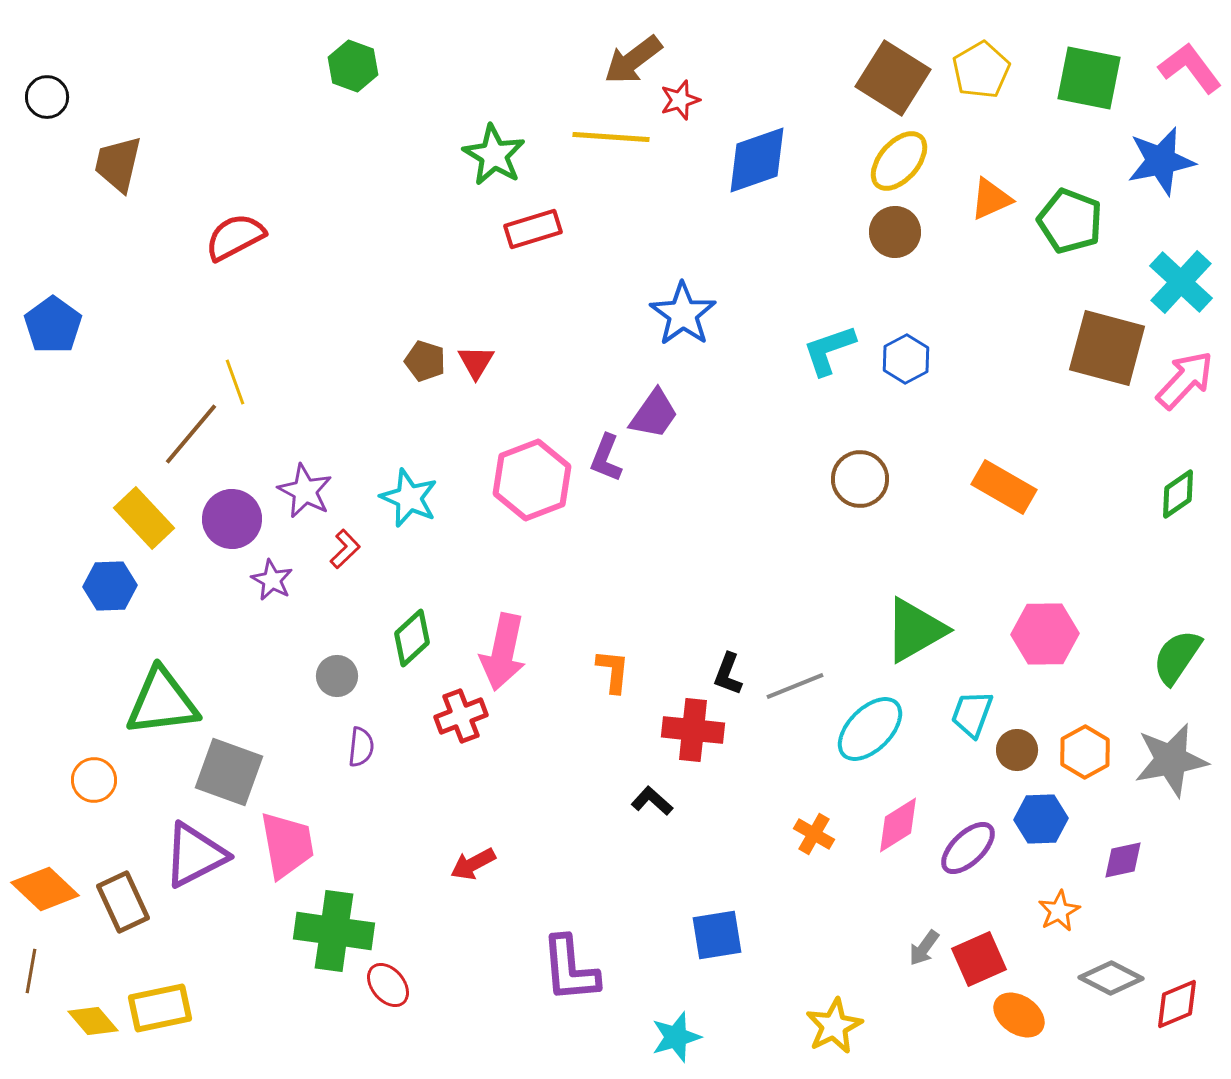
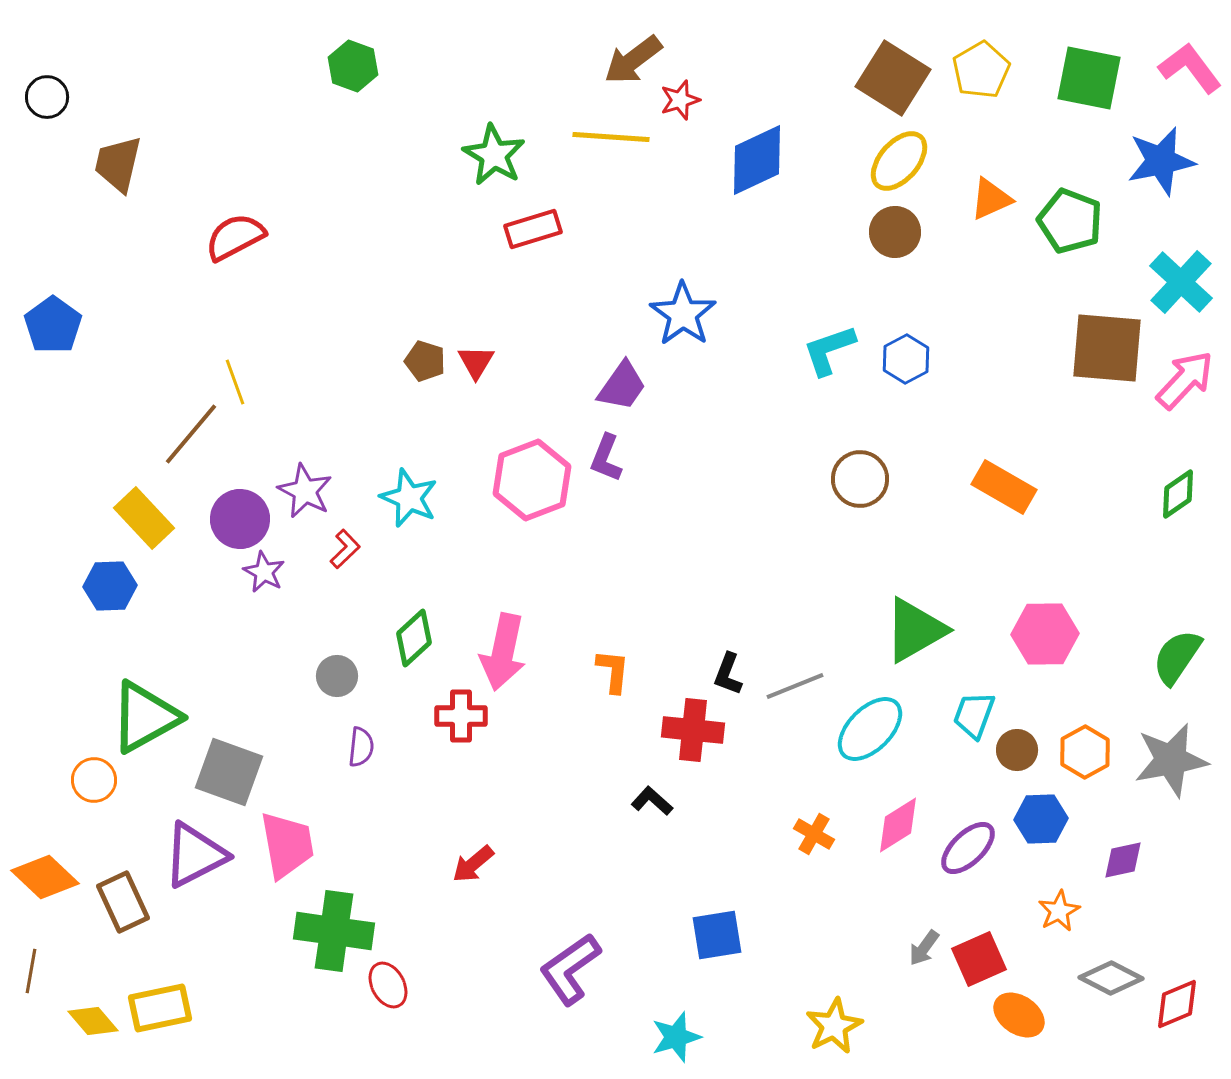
blue diamond at (757, 160): rotated 6 degrees counterclockwise
brown square at (1107, 348): rotated 10 degrees counterclockwise
purple trapezoid at (654, 414): moved 32 px left, 28 px up
purple circle at (232, 519): moved 8 px right
purple star at (272, 580): moved 8 px left, 8 px up
green diamond at (412, 638): moved 2 px right
green triangle at (162, 702): moved 17 px left, 15 px down; rotated 22 degrees counterclockwise
cyan trapezoid at (972, 714): moved 2 px right, 1 px down
red cross at (461, 716): rotated 21 degrees clockwise
red arrow at (473, 864): rotated 12 degrees counterclockwise
orange diamond at (45, 889): moved 12 px up
purple L-shape at (570, 969): rotated 60 degrees clockwise
red ellipse at (388, 985): rotated 12 degrees clockwise
